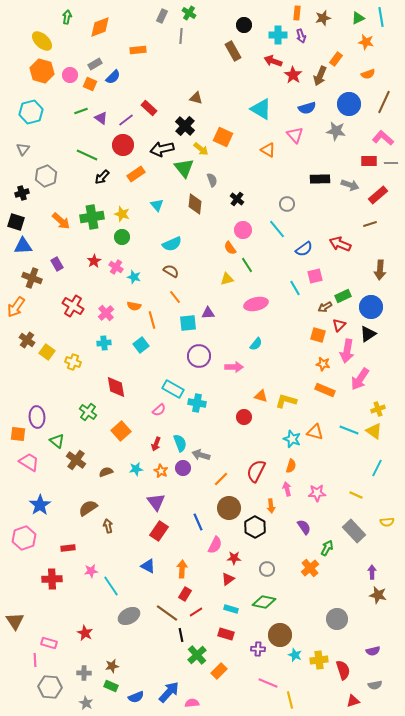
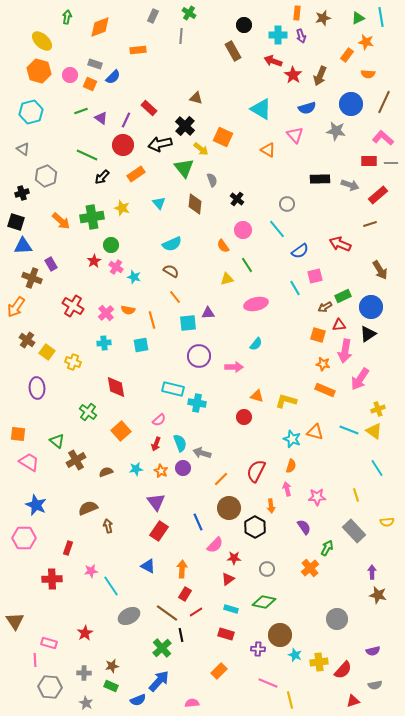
gray rectangle at (162, 16): moved 9 px left
orange rectangle at (336, 59): moved 11 px right, 4 px up
gray rectangle at (95, 64): rotated 48 degrees clockwise
orange hexagon at (42, 71): moved 3 px left
orange semicircle at (368, 74): rotated 24 degrees clockwise
blue circle at (349, 104): moved 2 px right
purple line at (126, 120): rotated 28 degrees counterclockwise
gray triangle at (23, 149): rotated 32 degrees counterclockwise
black arrow at (162, 149): moved 2 px left, 5 px up
cyan triangle at (157, 205): moved 2 px right, 2 px up
yellow star at (122, 214): moved 6 px up
green circle at (122, 237): moved 11 px left, 8 px down
orange semicircle at (230, 248): moved 7 px left, 2 px up
blue semicircle at (304, 249): moved 4 px left, 2 px down
purple rectangle at (57, 264): moved 6 px left
brown arrow at (380, 270): rotated 36 degrees counterclockwise
orange semicircle at (134, 306): moved 6 px left, 4 px down
red triangle at (339, 325): rotated 40 degrees clockwise
cyan square at (141, 345): rotated 28 degrees clockwise
pink arrow at (347, 351): moved 2 px left
cyan rectangle at (173, 389): rotated 15 degrees counterclockwise
orange triangle at (261, 396): moved 4 px left
pink semicircle at (159, 410): moved 10 px down
purple ellipse at (37, 417): moved 29 px up
gray arrow at (201, 455): moved 1 px right, 2 px up
brown cross at (76, 460): rotated 24 degrees clockwise
cyan line at (377, 468): rotated 60 degrees counterclockwise
pink star at (317, 493): moved 4 px down
yellow line at (356, 495): rotated 48 degrees clockwise
blue star at (40, 505): moved 4 px left; rotated 15 degrees counterclockwise
brown semicircle at (88, 508): rotated 12 degrees clockwise
pink hexagon at (24, 538): rotated 20 degrees clockwise
pink semicircle at (215, 545): rotated 18 degrees clockwise
red rectangle at (68, 548): rotated 64 degrees counterclockwise
red star at (85, 633): rotated 14 degrees clockwise
green cross at (197, 655): moved 35 px left, 7 px up
yellow cross at (319, 660): moved 2 px down
red semicircle at (343, 670): rotated 60 degrees clockwise
blue arrow at (169, 692): moved 10 px left, 11 px up
blue semicircle at (136, 697): moved 2 px right, 3 px down
